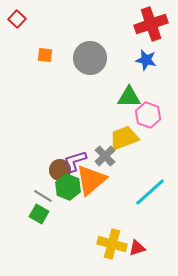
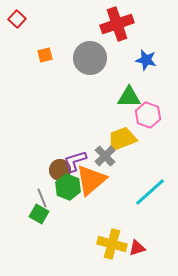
red cross: moved 34 px left
orange square: rotated 21 degrees counterclockwise
yellow trapezoid: moved 2 px left, 1 px down
gray line: moved 1 px left, 2 px down; rotated 36 degrees clockwise
